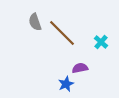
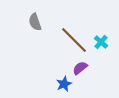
brown line: moved 12 px right, 7 px down
purple semicircle: rotated 28 degrees counterclockwise
blue star: moved 2 px left
